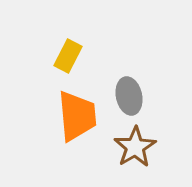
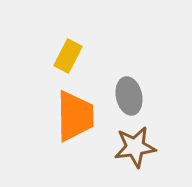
orange trapezoid: moved 2 px left; rotated 4 degrees clockwise
brown star: rotated 24 degrees clockwise
